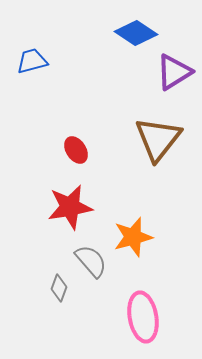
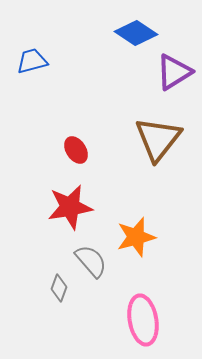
orange star: moved 3 px right
pink ellipse: moved 3 px down
